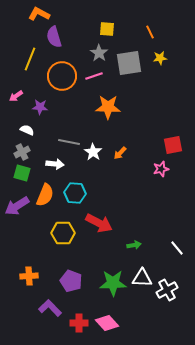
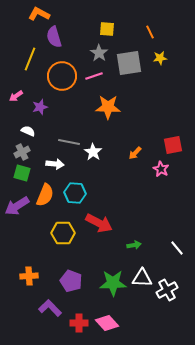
purple star: rotated 21 degrees counterclockwise
white semicircle: moved 1 px right, 1 px down
orange arrow: moved 15 px right
pink star: rotated 28 degrees counterclockwise
